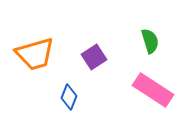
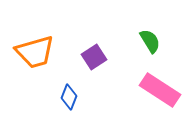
green semicircle: rotated 15 degrees counterclockwise
orange trapezoid: moved 2 px up
pink rectangle: moved 7 px right
